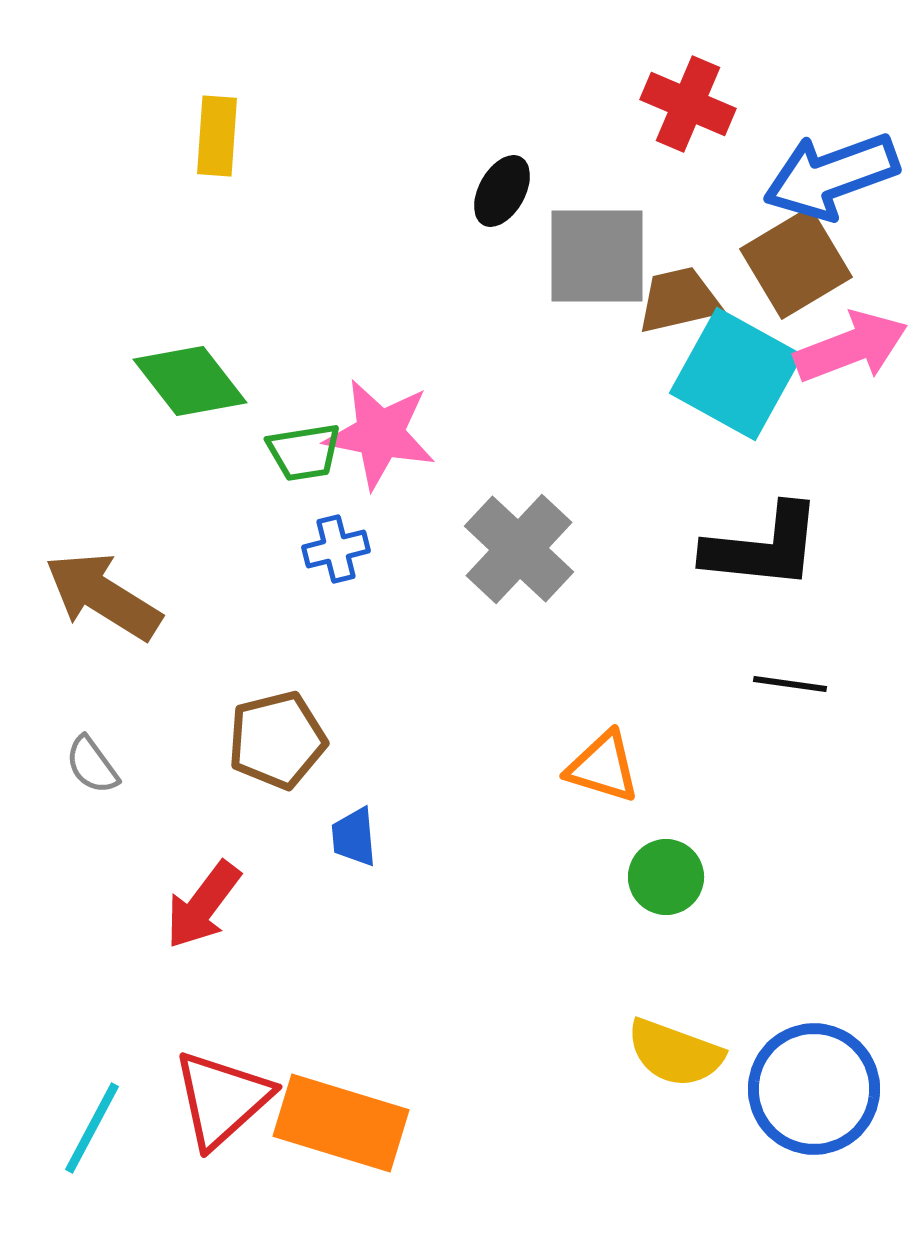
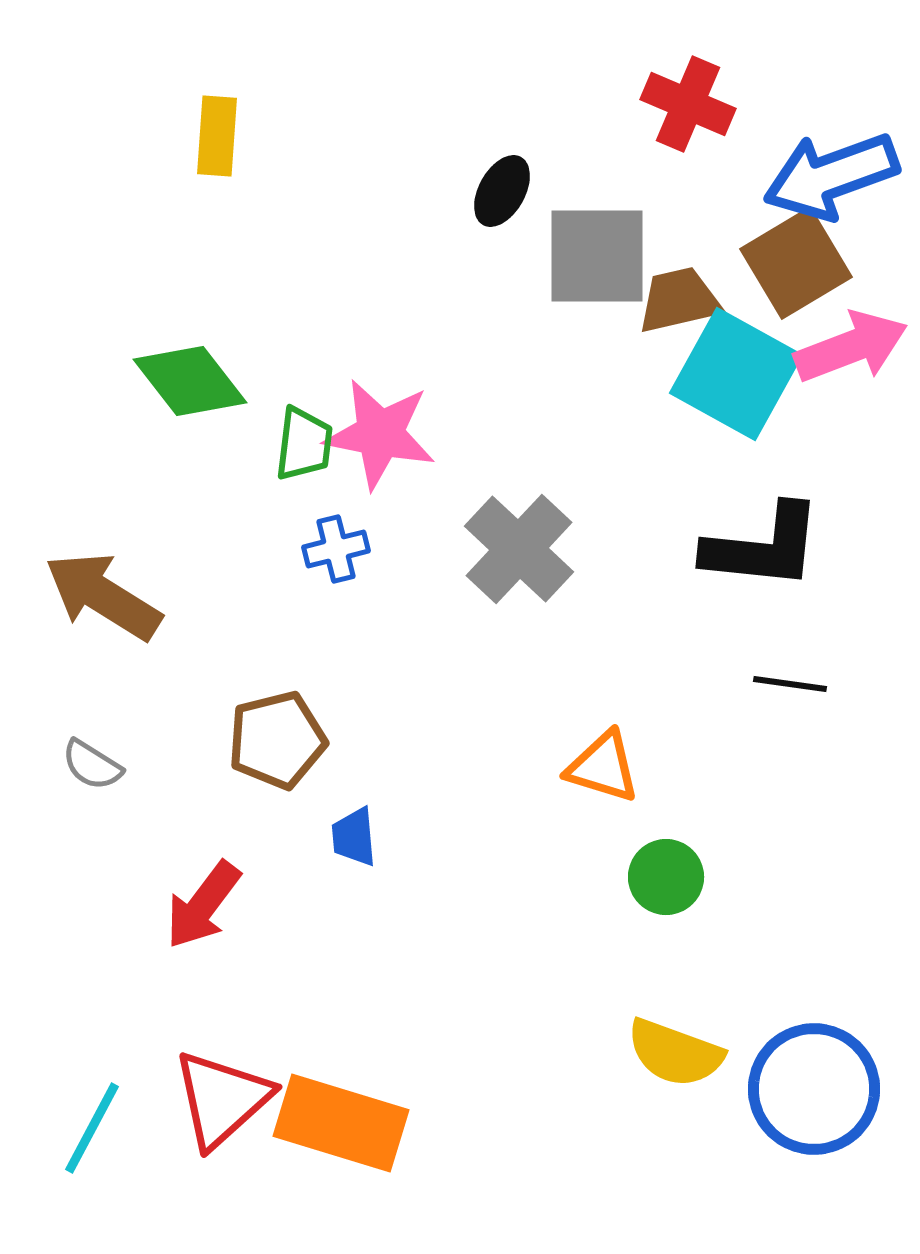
green trapezoid: moved 8 px up; rotated 74 degrees counterclockwise
gray semicircle: rotated 22 degrees counterclockwise
